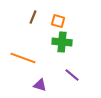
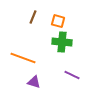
purple line: rotated 14 degrees counterclockwise
purple triangle: moved 6 px left, 3 px up
